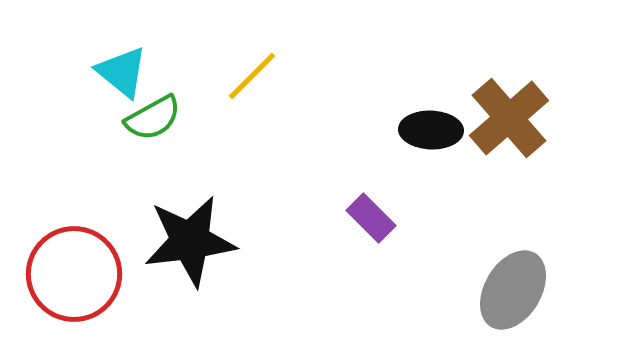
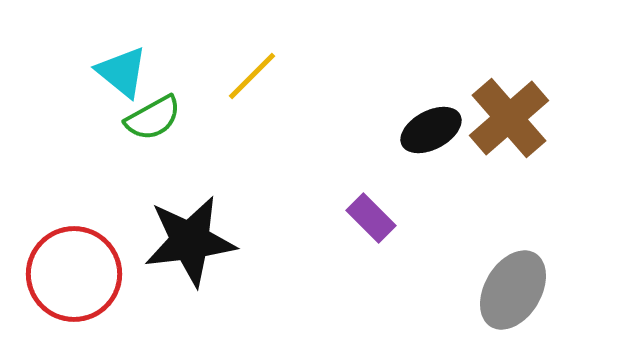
black ellipse: rotated 30 degrees counterclockwise
